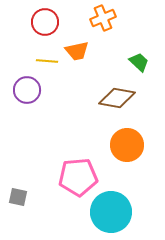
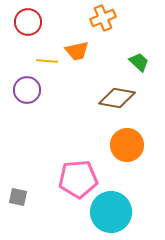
red circle: moved 17 px left
pink pentagon: moved 2 px down
